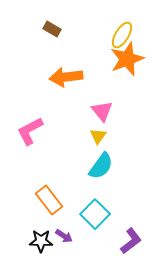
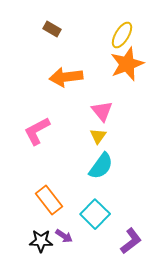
orange star: moved 5 px down
pink L-shape: moved 7 px right
